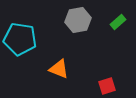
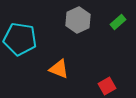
gray hexagon: rotated 15 degrees counterclockwise
red square: rotated 12 degrees counterclockwise
